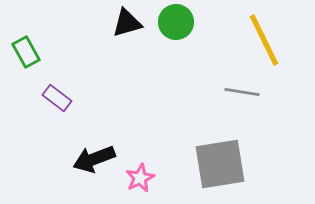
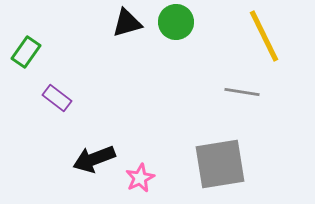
yellow line: moved 4 px up
green rectangle: rotated 64 degrees clockwise
